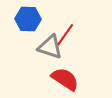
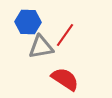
blue hexagon: moved 3 px down
gray triangle: moved 9 px left; rotated 28 degrees counterclockwise
